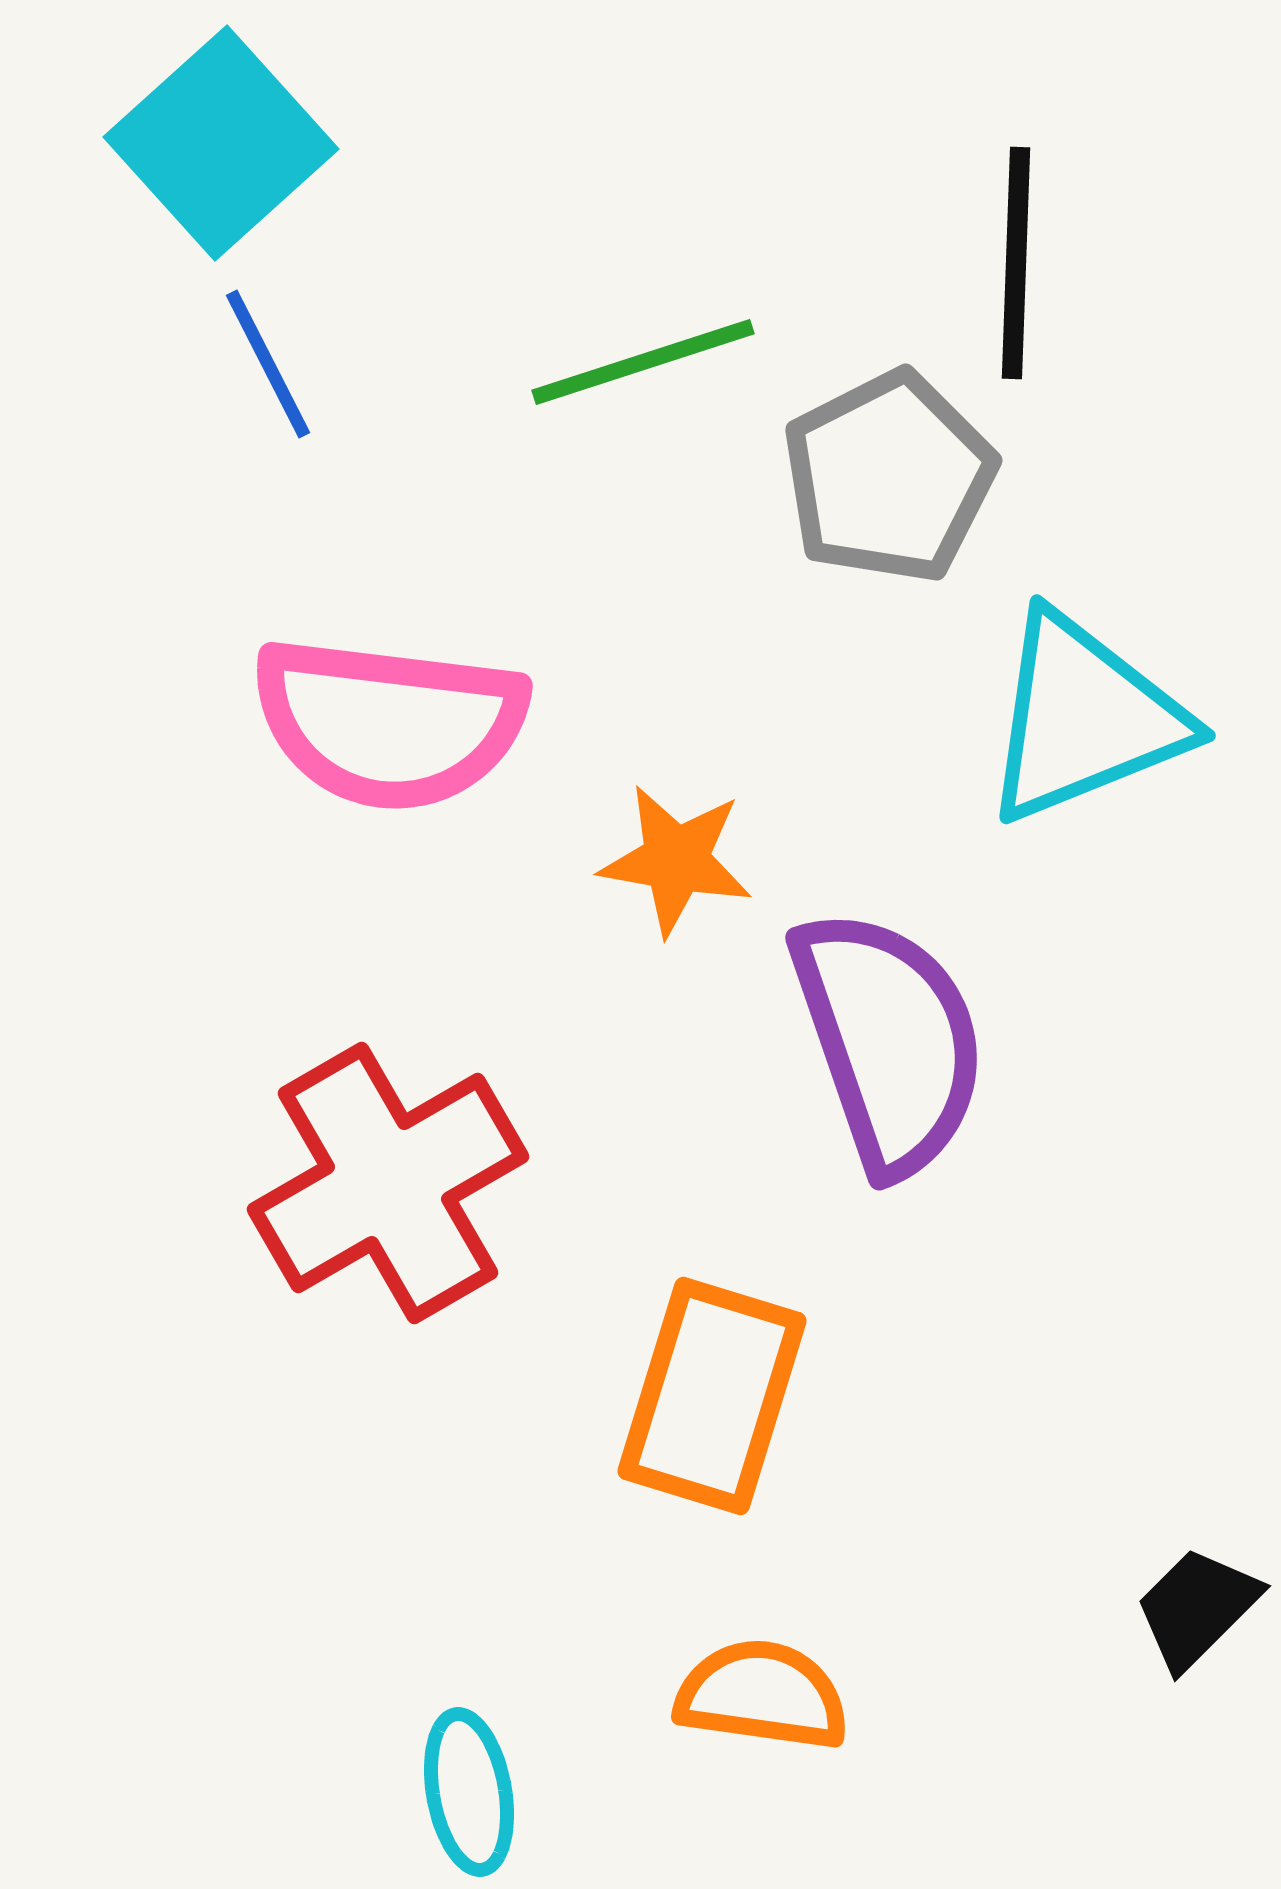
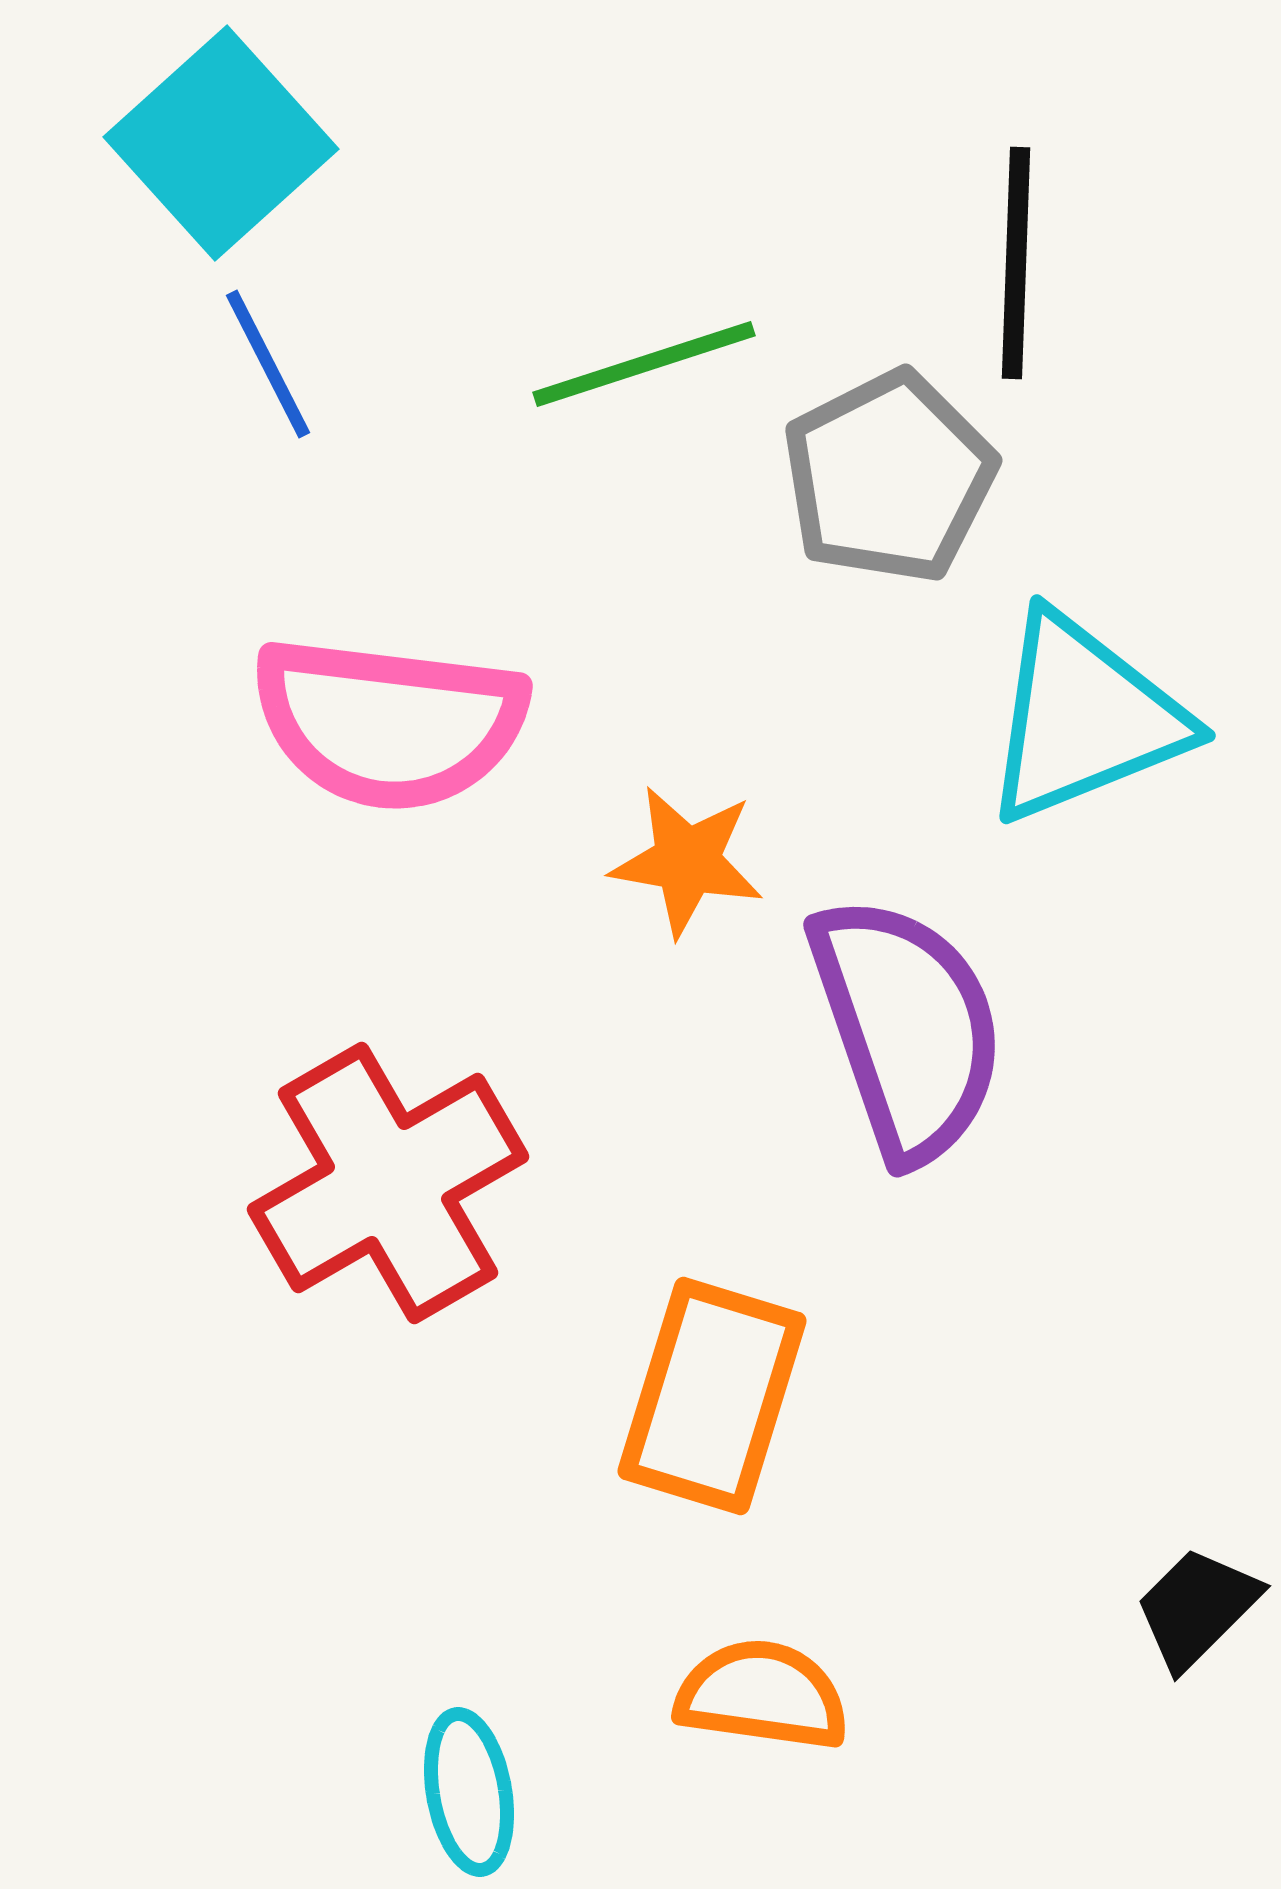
green line: moved 1 px right, 2 px down
orange star: moved 11 px right, 1 px down
purple semicircle: moved 18 px right, 13 px up
